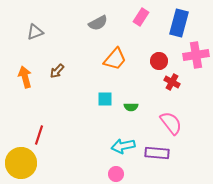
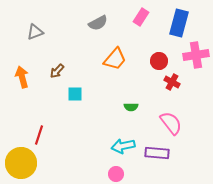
orange arrow: moved 3 px left
cyan square: moved 30 px left, 5 px up
